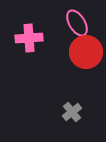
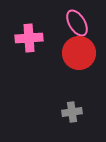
red circle: moved 7 px left, 1 px down
gray cross: rotated 30 degrees clockwise
